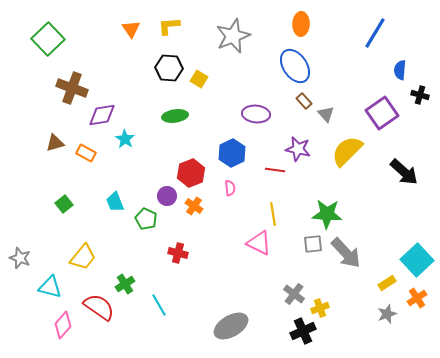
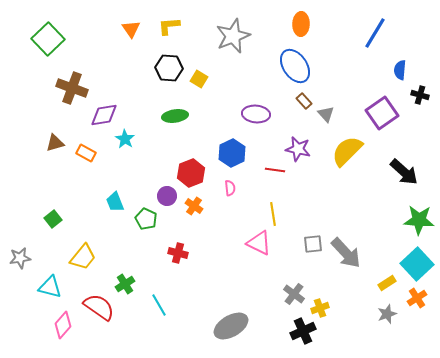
purple diamond at (102, 115): moved 2 px right
green square at (64, 204): moved 11 px left, 15 px down
green star at (327, 214): moved 92 px right, 6 px down
gray star at (20, 258): rotated 30 degrees counterclockwise
cyan square at (417, 260): moved 4 px down
